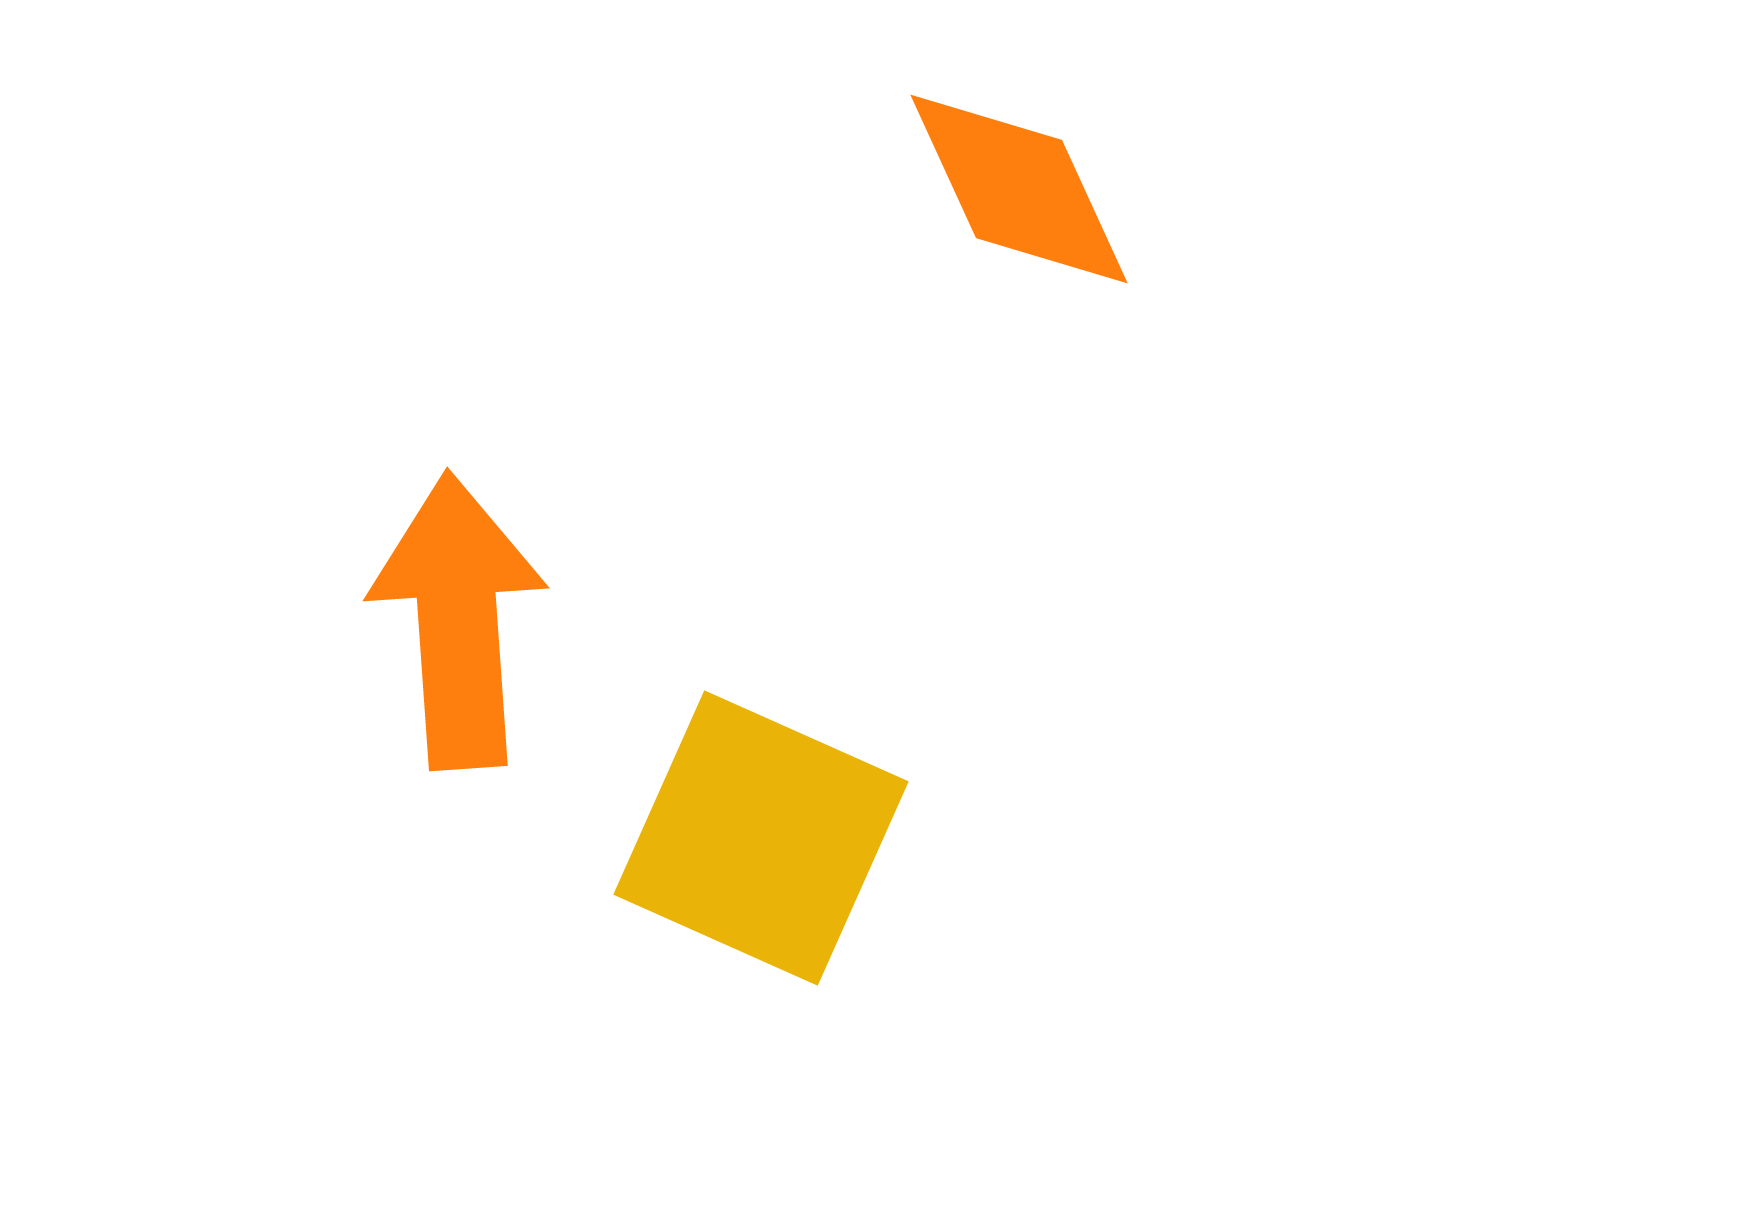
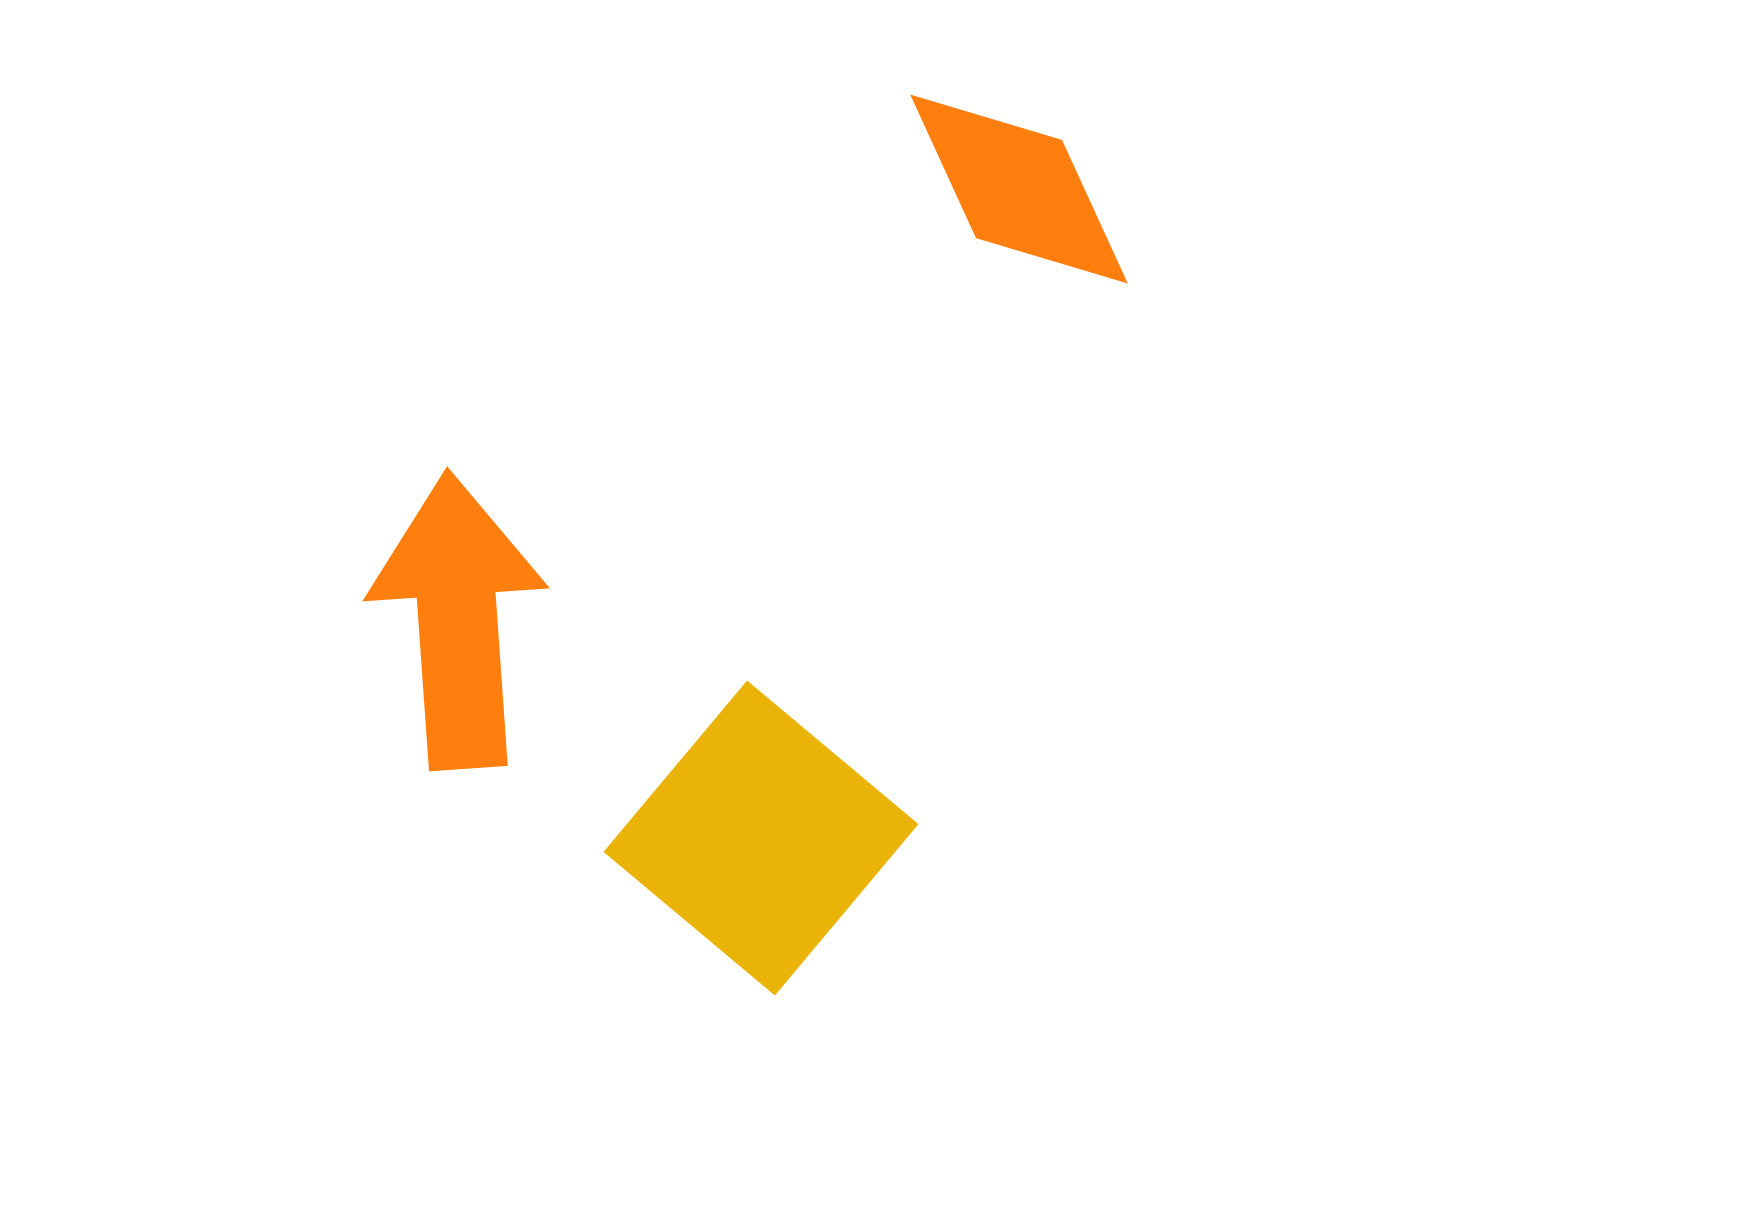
yellow square: rotated 16 degrees clockwise
